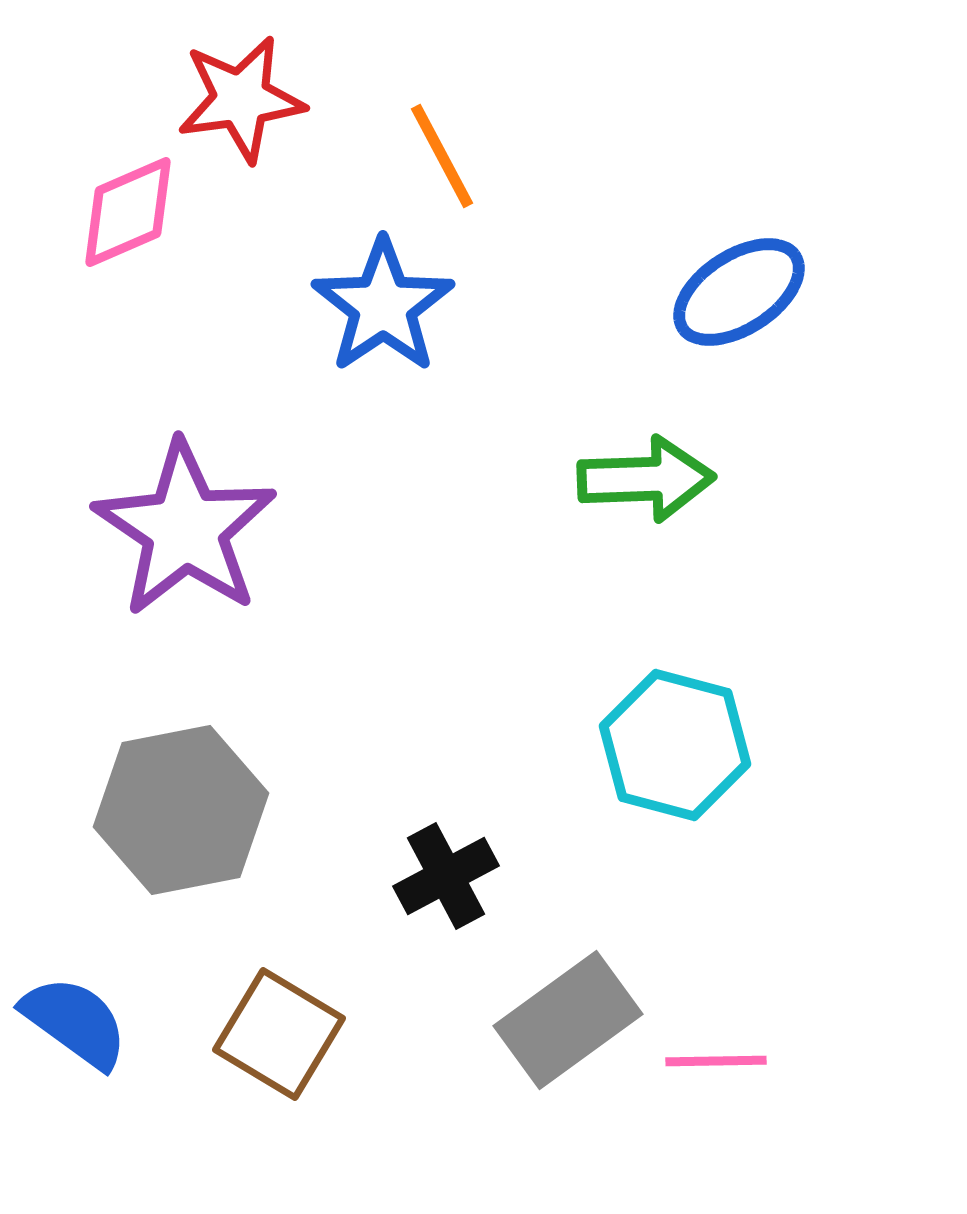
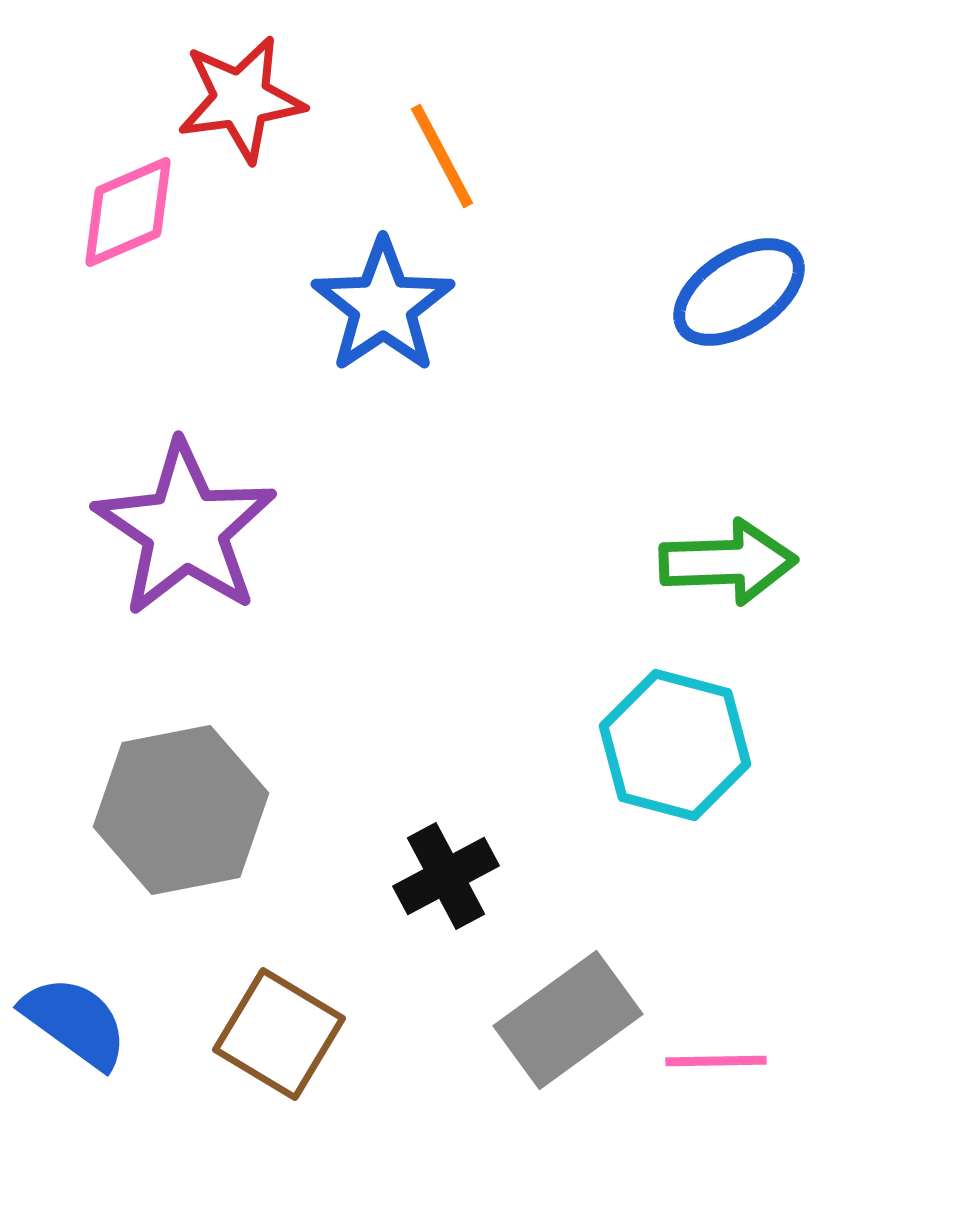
green arrow: moved 82 px right, 83 px down
